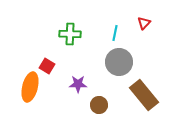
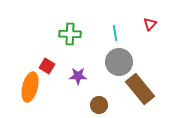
red triangle: moved 6 px right, 1 px down
cyan line: rotated 21 degrees counterclockwise
purple star: moved 8 px up
brown rectangle: moved 4 px left, 6 px up
